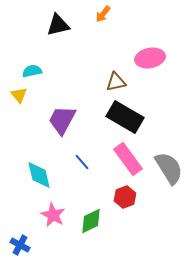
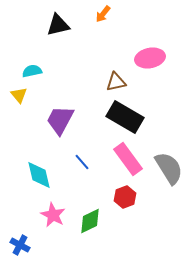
purple trapezoid: moved 2 px left
green diamond: moved 1 px left
